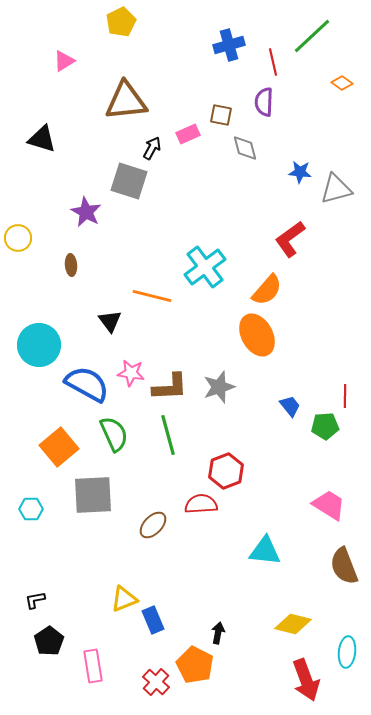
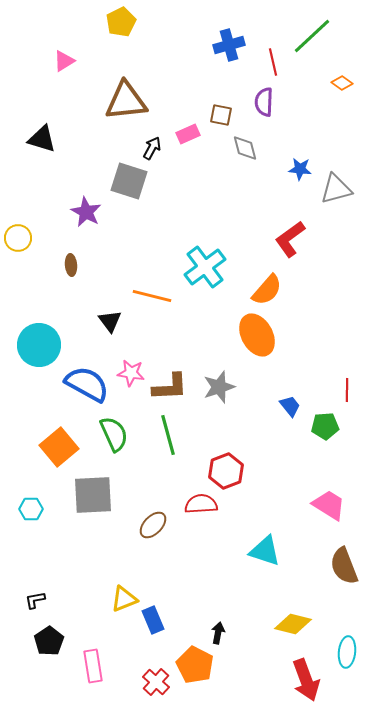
blue star at (300, 172): moved 3 px up
red line at (345, 396): moved 2 px right, 6 px up
cyan triangle at (265, 551): rotated 12 degrees clockwise
